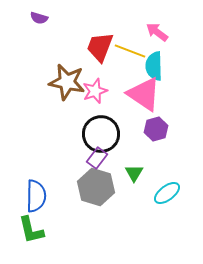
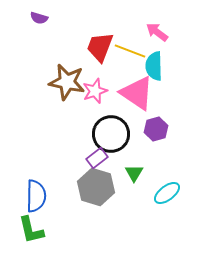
pink triangle: moved 7 px left, 1 px up
black circle: moved 10 px right
purple rectangle: rotated 15 degrees clockwise
